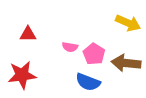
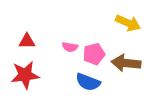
red triangle: moved 1 px left, 7 px down
pink pentagon: rotated 25 degrees clockwise
red star: moved 3 px right
